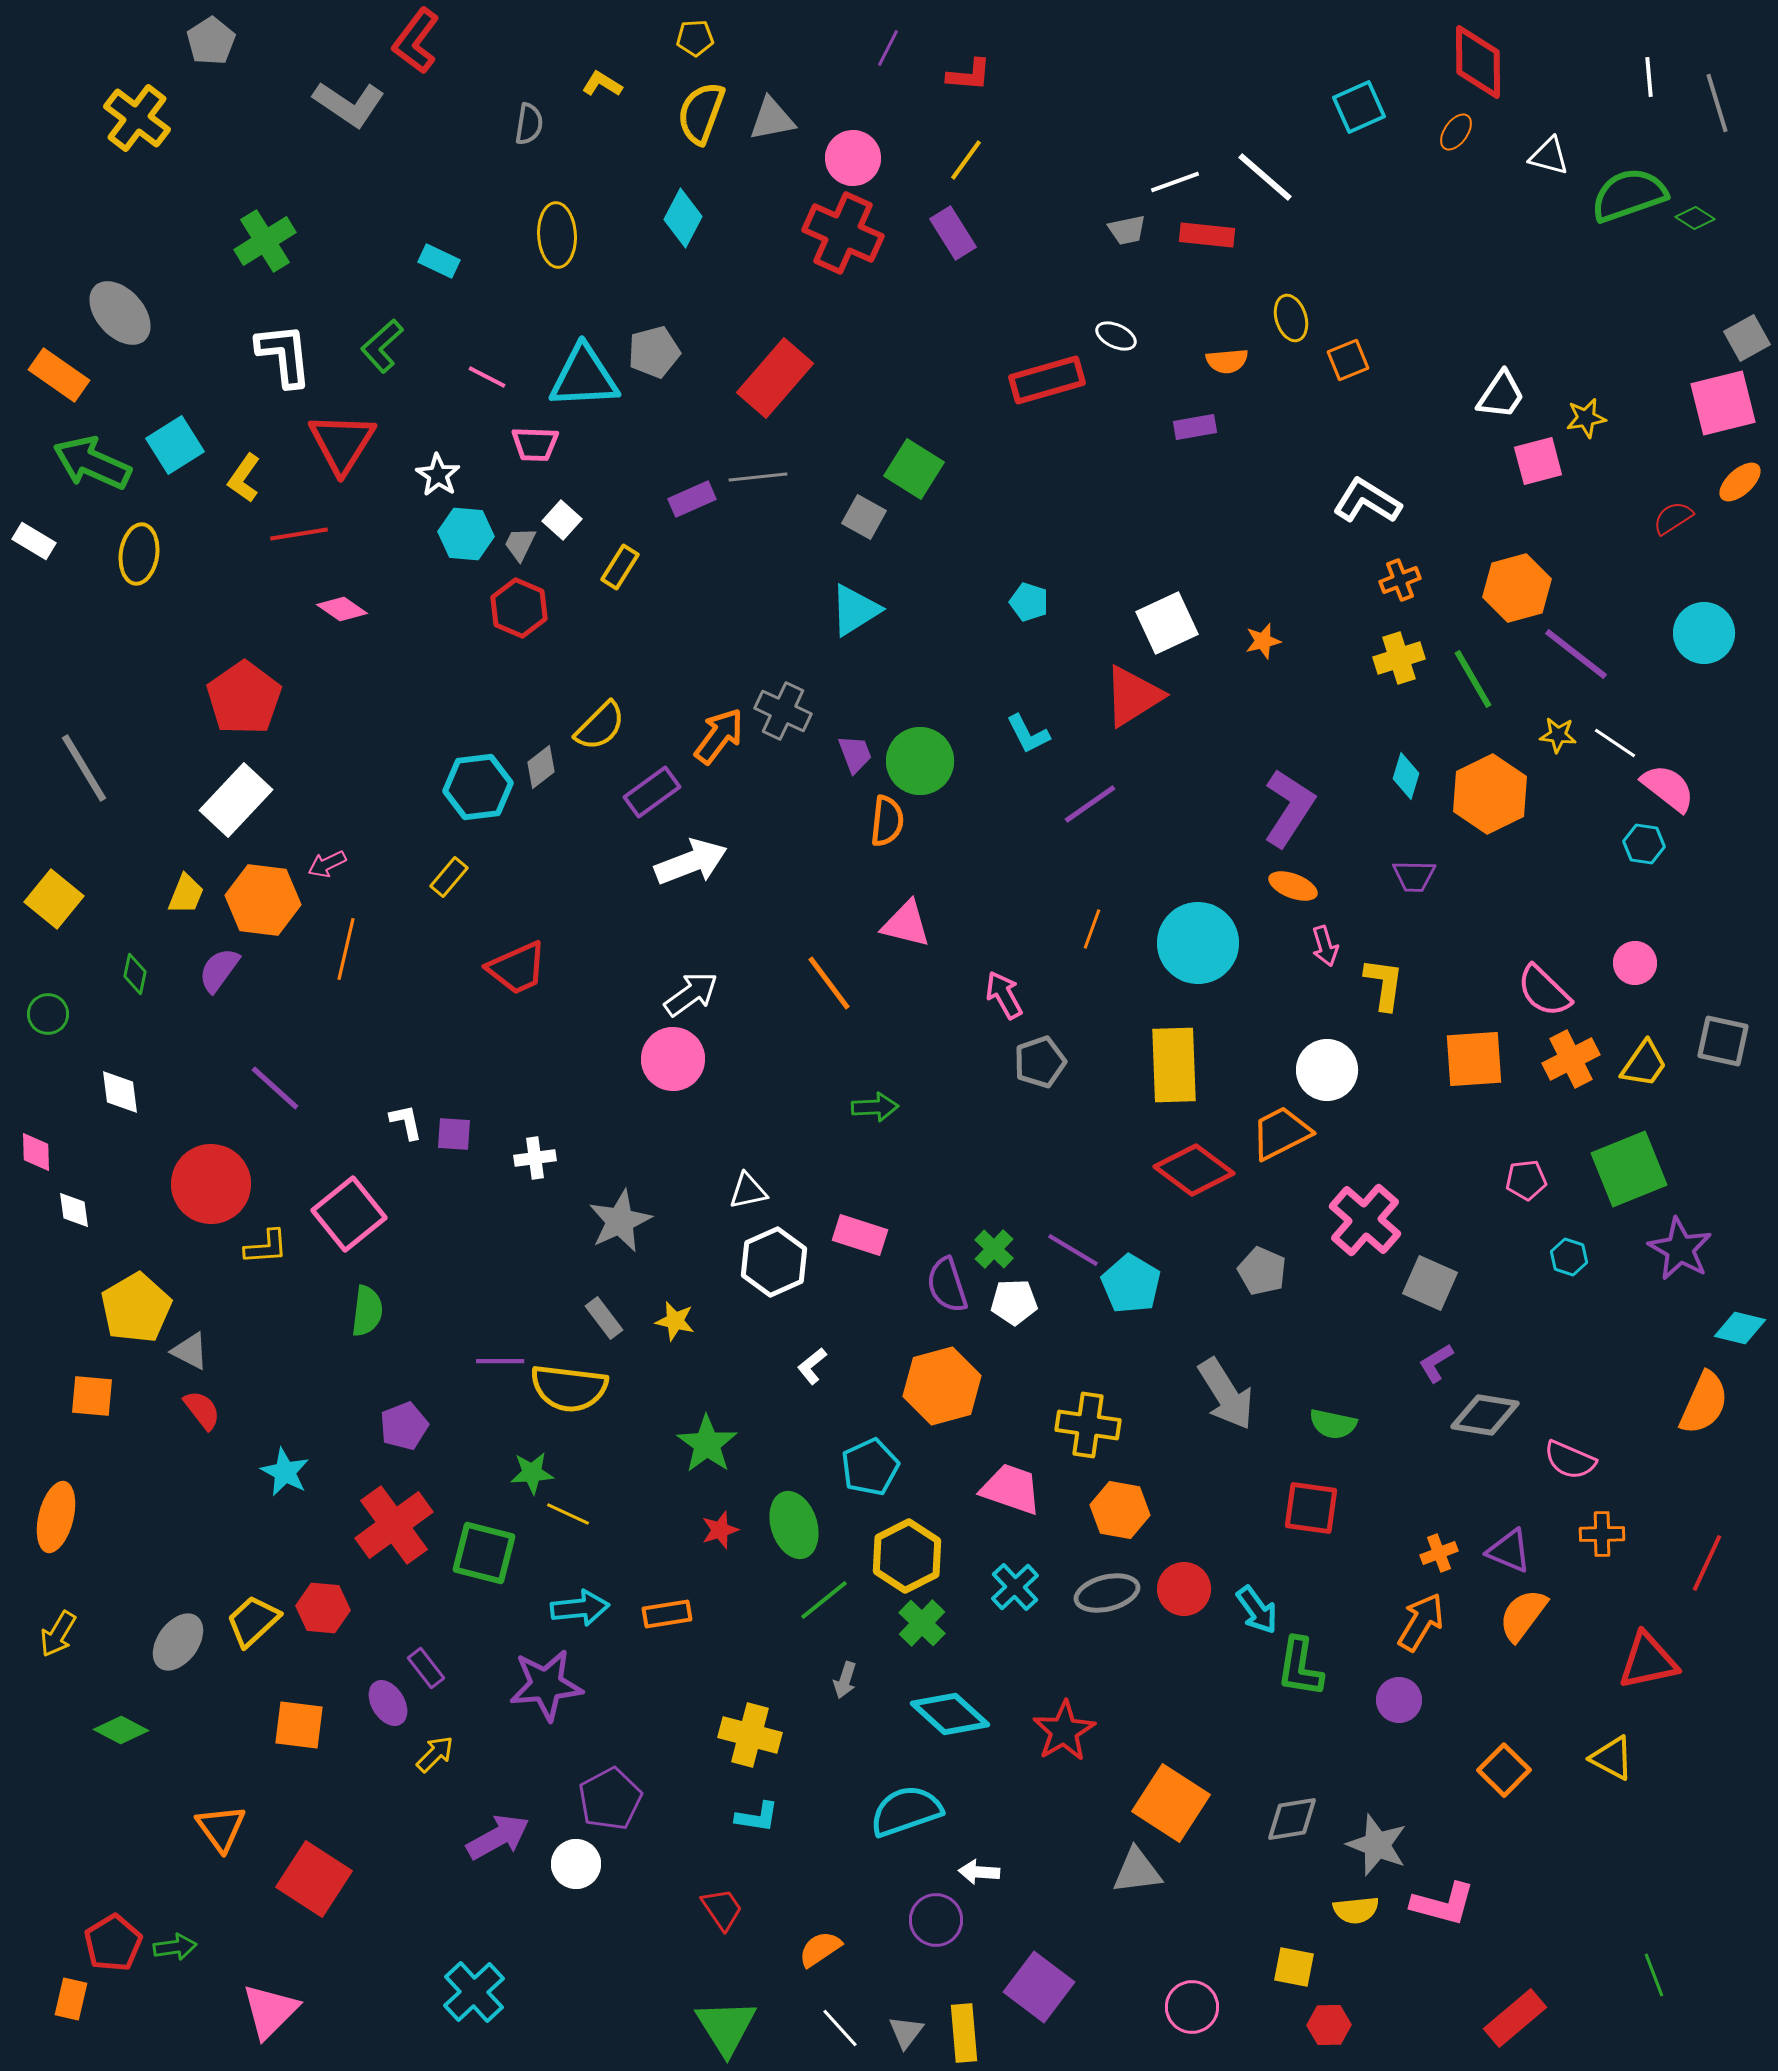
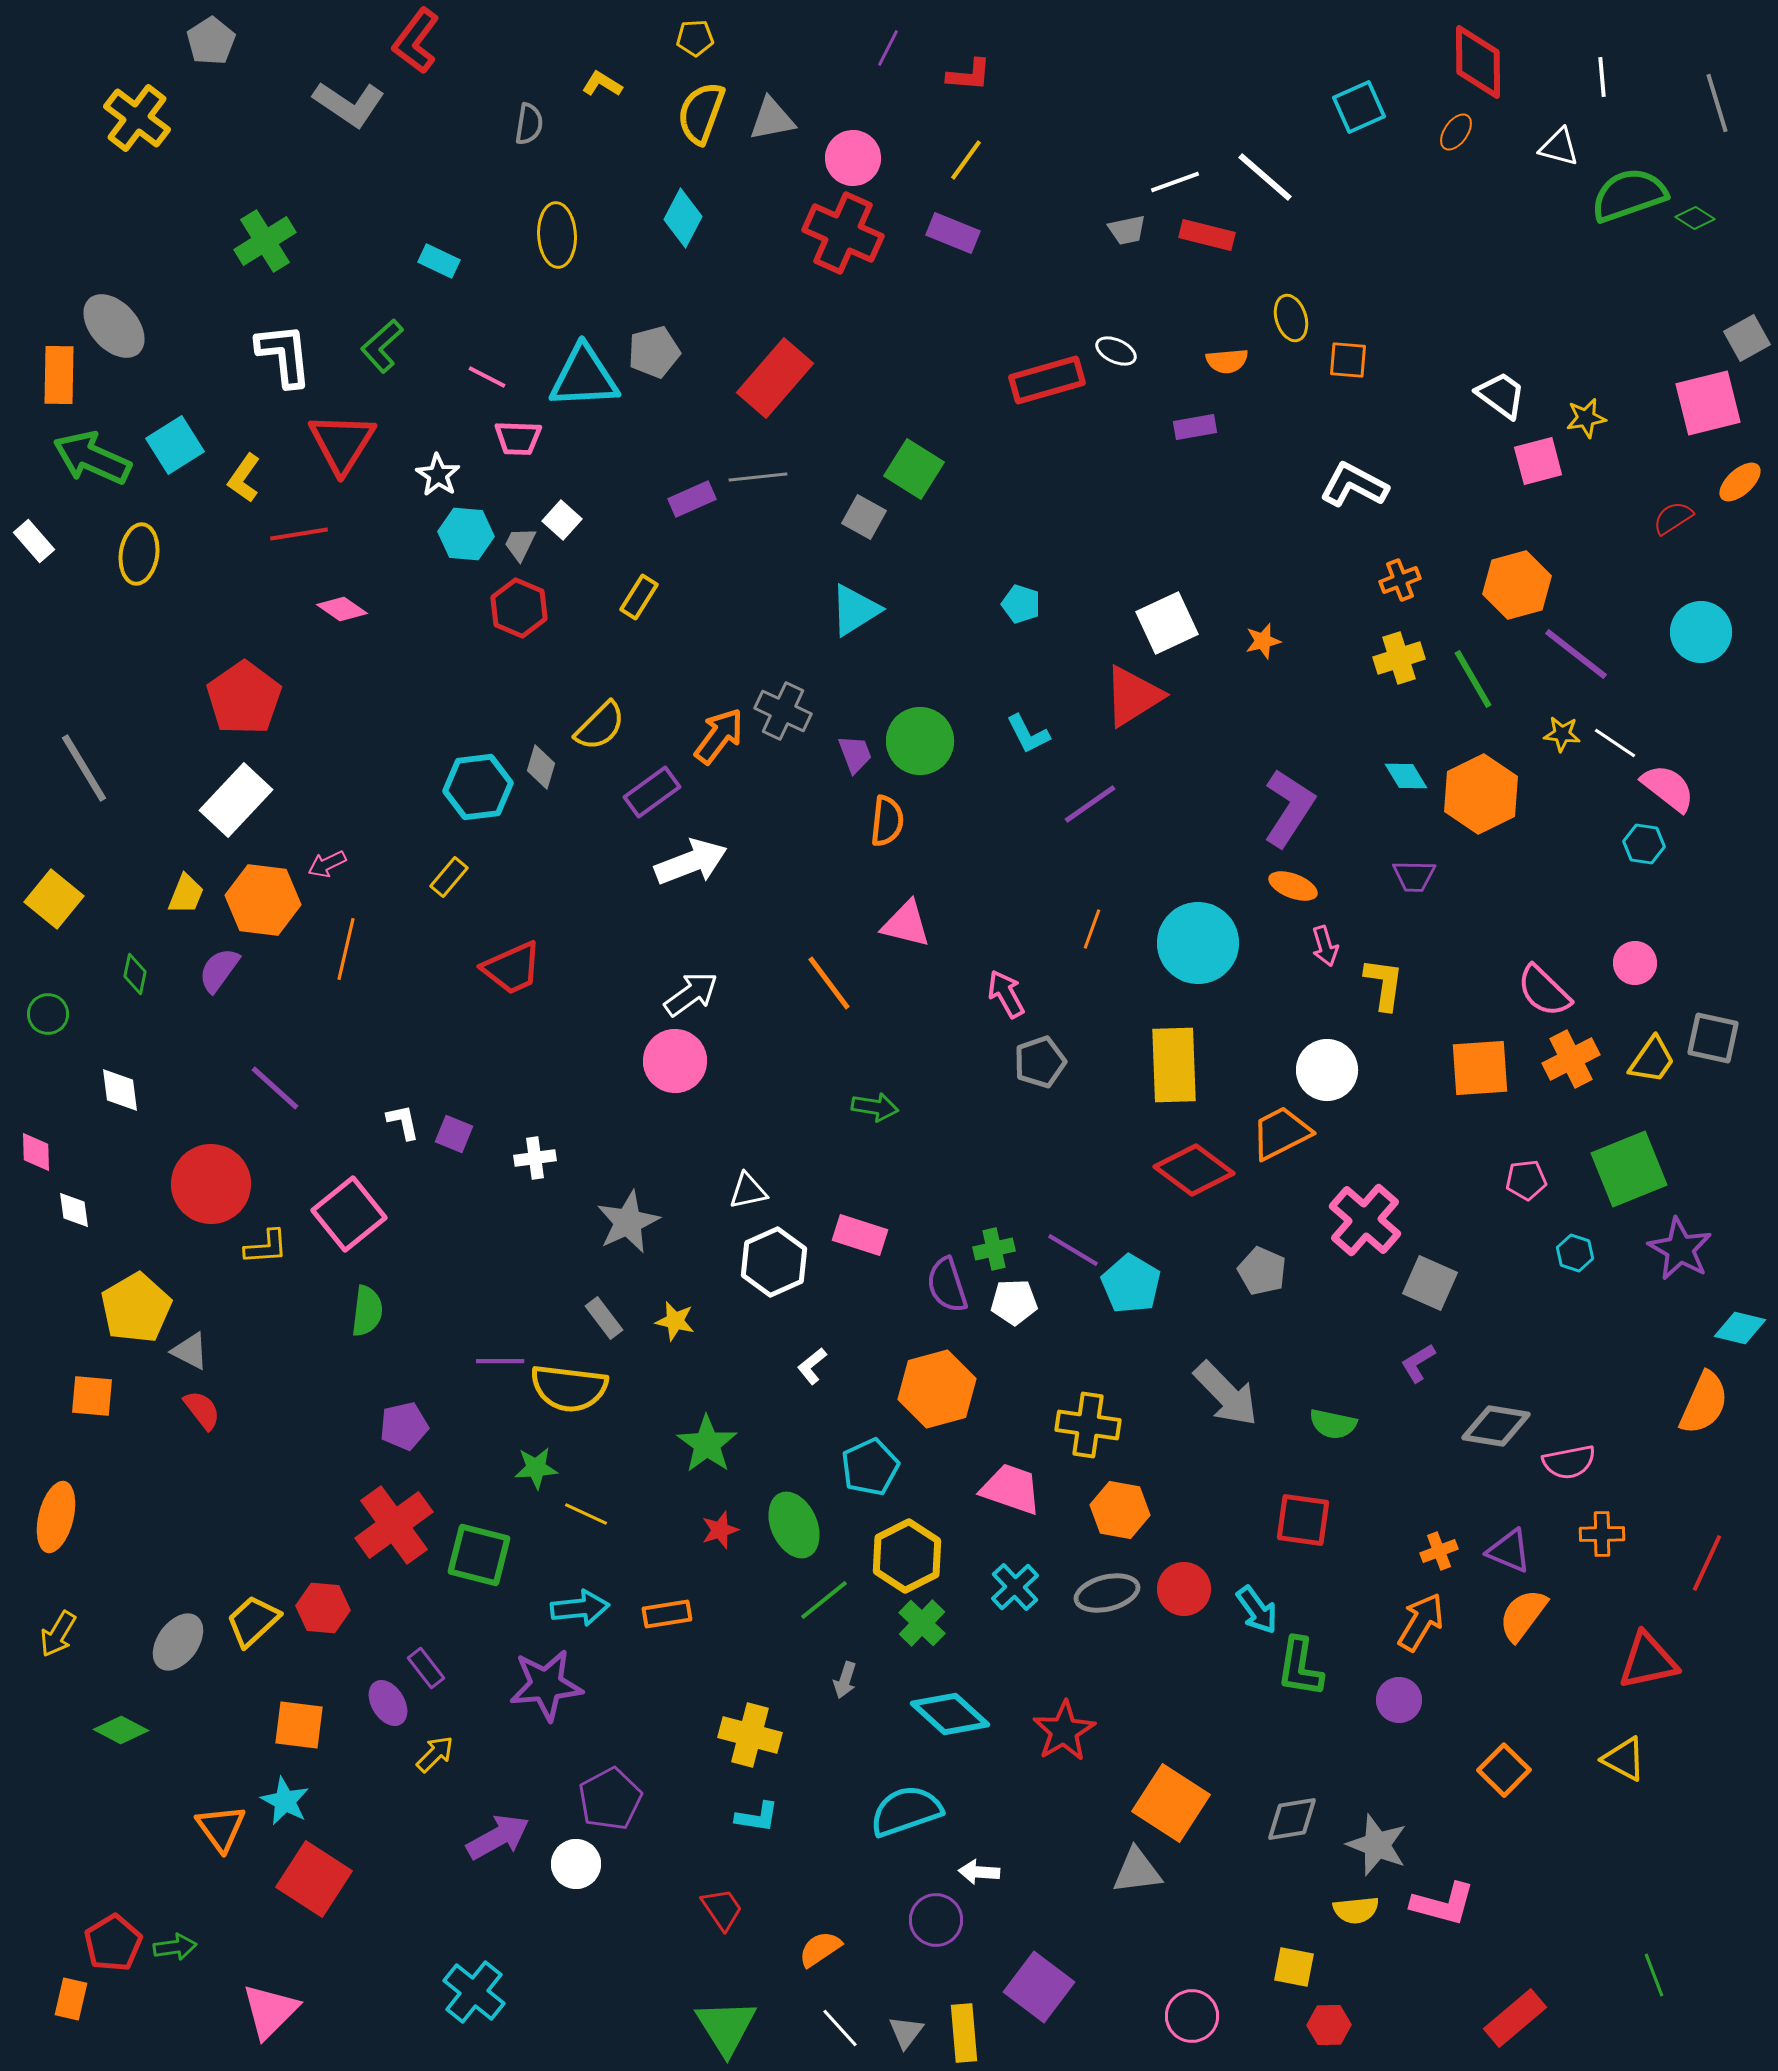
white line at (1649, 77): moved 47 px left
white triangle at (1549, 156): moved 10 px right, 9 px up
purple rectangle at (953, 233): rotated 36 degrees counterclockwise
red rectangle at (1207, 235): rotated 8 degrees clockwise
gray ellipse at (120, 313): moved 6 px left, 13 px down
white ellipse at (1116, 336): moved 15 px down
orange square at (1348, 360): rotated 27 degrees clockwise
orange rectangle at (59, 375): rotated 56 degrees clockwise
white trapezoid at (1501, 395): rotated 88 degrees counterclockwise
pink square at (1723, 403): moved 15 px left
pink trapezoid at (535, 444): moved 17 px left, 6 px up
green arrow at (92, 463): moved 5 px up
white L-shape at (1367, 501): moved 13 px left, 16 px up; rotated 4 degrees counterclockwise
white rectangle at (34, 541): rotated 18 degrees clockwise
yellow rectangle at (620, 567): moved 19 px right, 30 px down
orange hexagon at (1517, 588): moved 3 px up
cyan pentagon at (1029, 602): moved 8 px left, 2 px down
cyan circle at (1704, 633): moved 3 px left, 1 px up
yellow star at (1558, 735): moved 4 px right, 1 px up
green circle at (920, 761): moved 20 px up
gray diamond at (541, 767): rotated 36 degrees counterclockwise
cyan diamond at (1406, 776): rotated 48 degrees counterclockwise
orange hexagon at (1490, 794): moved 9 px left
red trapezoid at (517, 968): moved 5 px left
pink arrow at (1004, 995): moved 2 px right, 1 px up
gray square at (1723, 1041): moved 10 px left, 3 px up
pink circle at (673, 1059): moved 2 px right, 2 px down
orange square at (1474, 1059): moved 6 px right, 9 px down
yellow trapezoid at (1644, 1064): moved 8 px right, 4 px up
white diamond at (120, 1092): moved 2 px up
green arrow at (875, 1107): rotated 12 degrees clockwise
white L-shape at (406, 1122): moved 3 px left
purple square at (454, 1134): rotated 18 degrees clockwise
gray star at (620, 1221): moved 8 px right, 1 px down
green cross at (994, 1249): rotated 33 degrees clockwise
cyan hexagon at (1569, 1257): moved 6 px right, 4 px up
purple L-shape at (1436, 1363): moved 18 px left
orange hexagon at (942, 1386): moved 5 px left, 3 px down
gray arrow at (1226, 1394): rotated 12 degrees counterclockwise
gray diamond at (1485, 1415): moved 11 px right, 11 px down
purple pentagon at (404, 1426): rotated 9 degrees clockwise
pink semicircle at (1570, 1460): moved 1 px left, 2 px down; rotated 34 degrees counterclockwise
cyan star at (285, 1472): moved 329 px down
green star at (532, 1473): moved 4 px right, 5 px up
red square at (1311, 1508): moved 8 px left, 12 px down
yellow line at (568, 1514): moved 18 px right
green ellipse at (794, 1525): rotated 6 degrees counterclockwise
green square at (484, 1553): moved 5 px left, 2 px down
orange cross at (1439, 1553): moved 2 px up
yellow triangle at (1612, 1758): moved 12 px right, 1 px down
cyan cross at (474, 1992): rotated 8 degrees counterclockwise
pink circle at (1192, 2007): moved 9 px down
